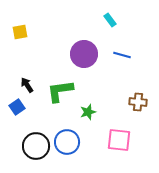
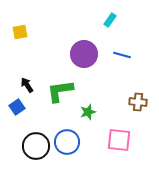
cyan rectangle: rotated 72 degrees clockwise
